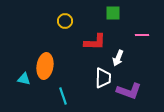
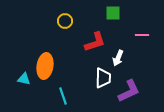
red L-shape: rotated 20 degrees counterclockwise
purple L-shape: rotated 45 degrees counterclockwise
